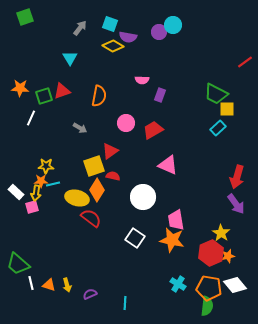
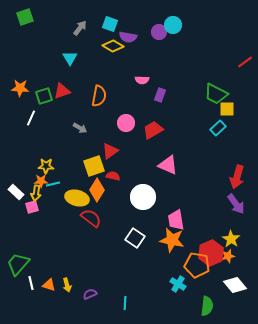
yellow star at (221, 233): moved 10 px right, 6 px down
green trapezoid at (18, 264): rotated 90 degrees clockwise
orange pentagon at (209, 288): moved 12 px left, 23 px up
